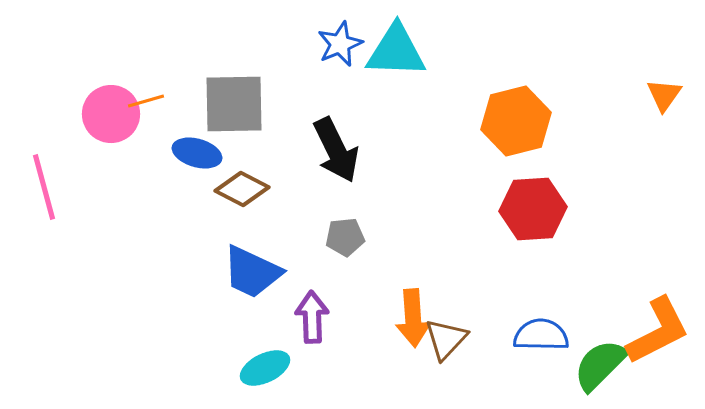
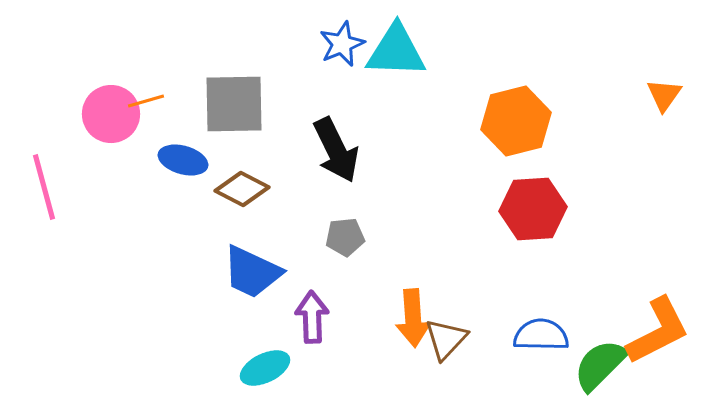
blue star: moved 2 px right
blue ellipse: moved 14 px left, 7 px down
